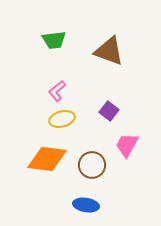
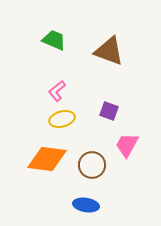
green trapezoid: rotated 150 degrees counterclockwise
purple square: rotated 18 degrees counterclockwise
